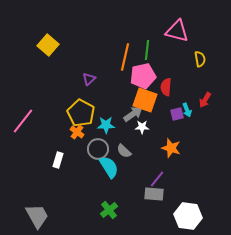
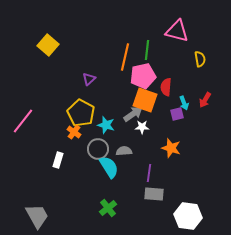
cyan arrow: moved 3 px left, 7 px up
cyan star: rotated 18 degrees clockwise
orange cross: moved 3 px left
gray semicircle: rotated 133 degrees clockwise
purple line: moved 8 px left, 6 px up; rotated 30 degrees counterclockwise
green cross: moved 1 px left, 2 px up
